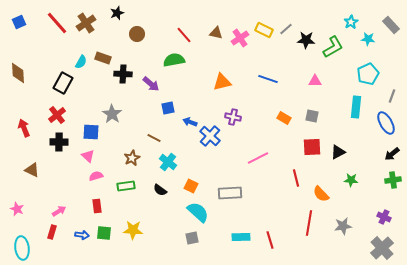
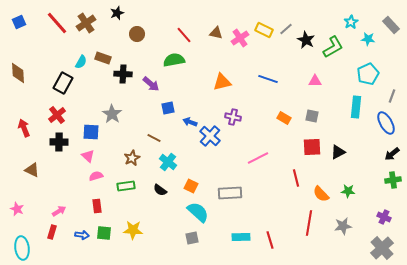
black star at (306, 40): rotated 24 degrees clockwise
green star at (351, 180): moved 3 px left, 11 px down
